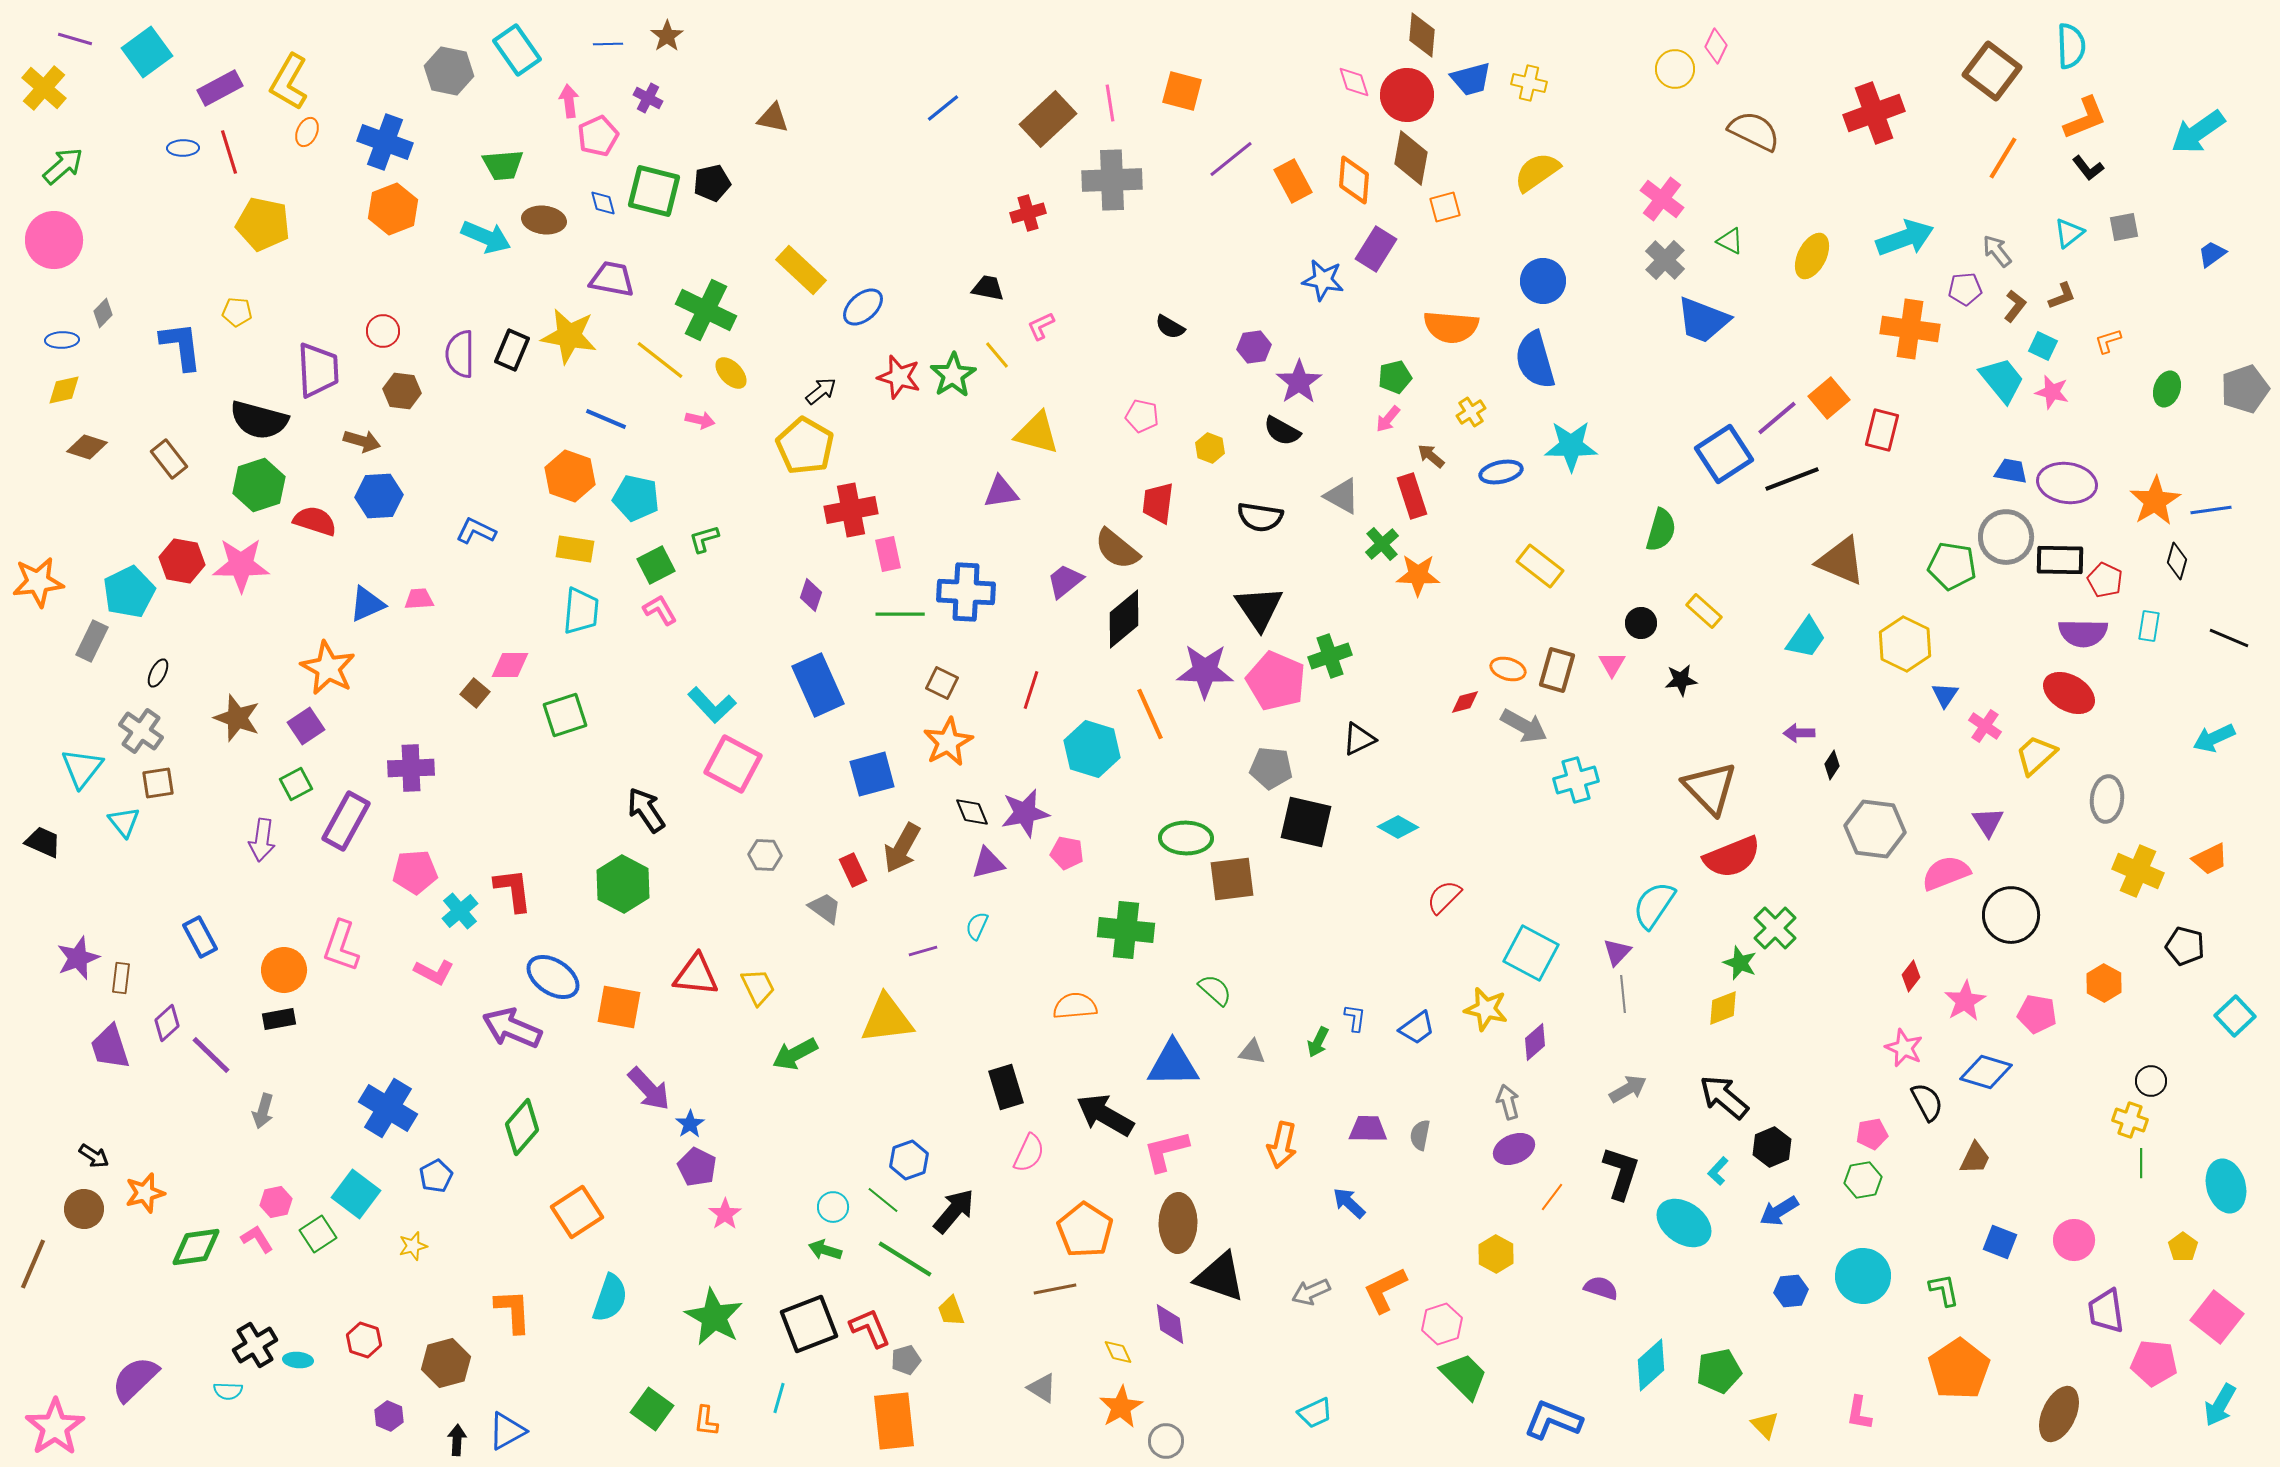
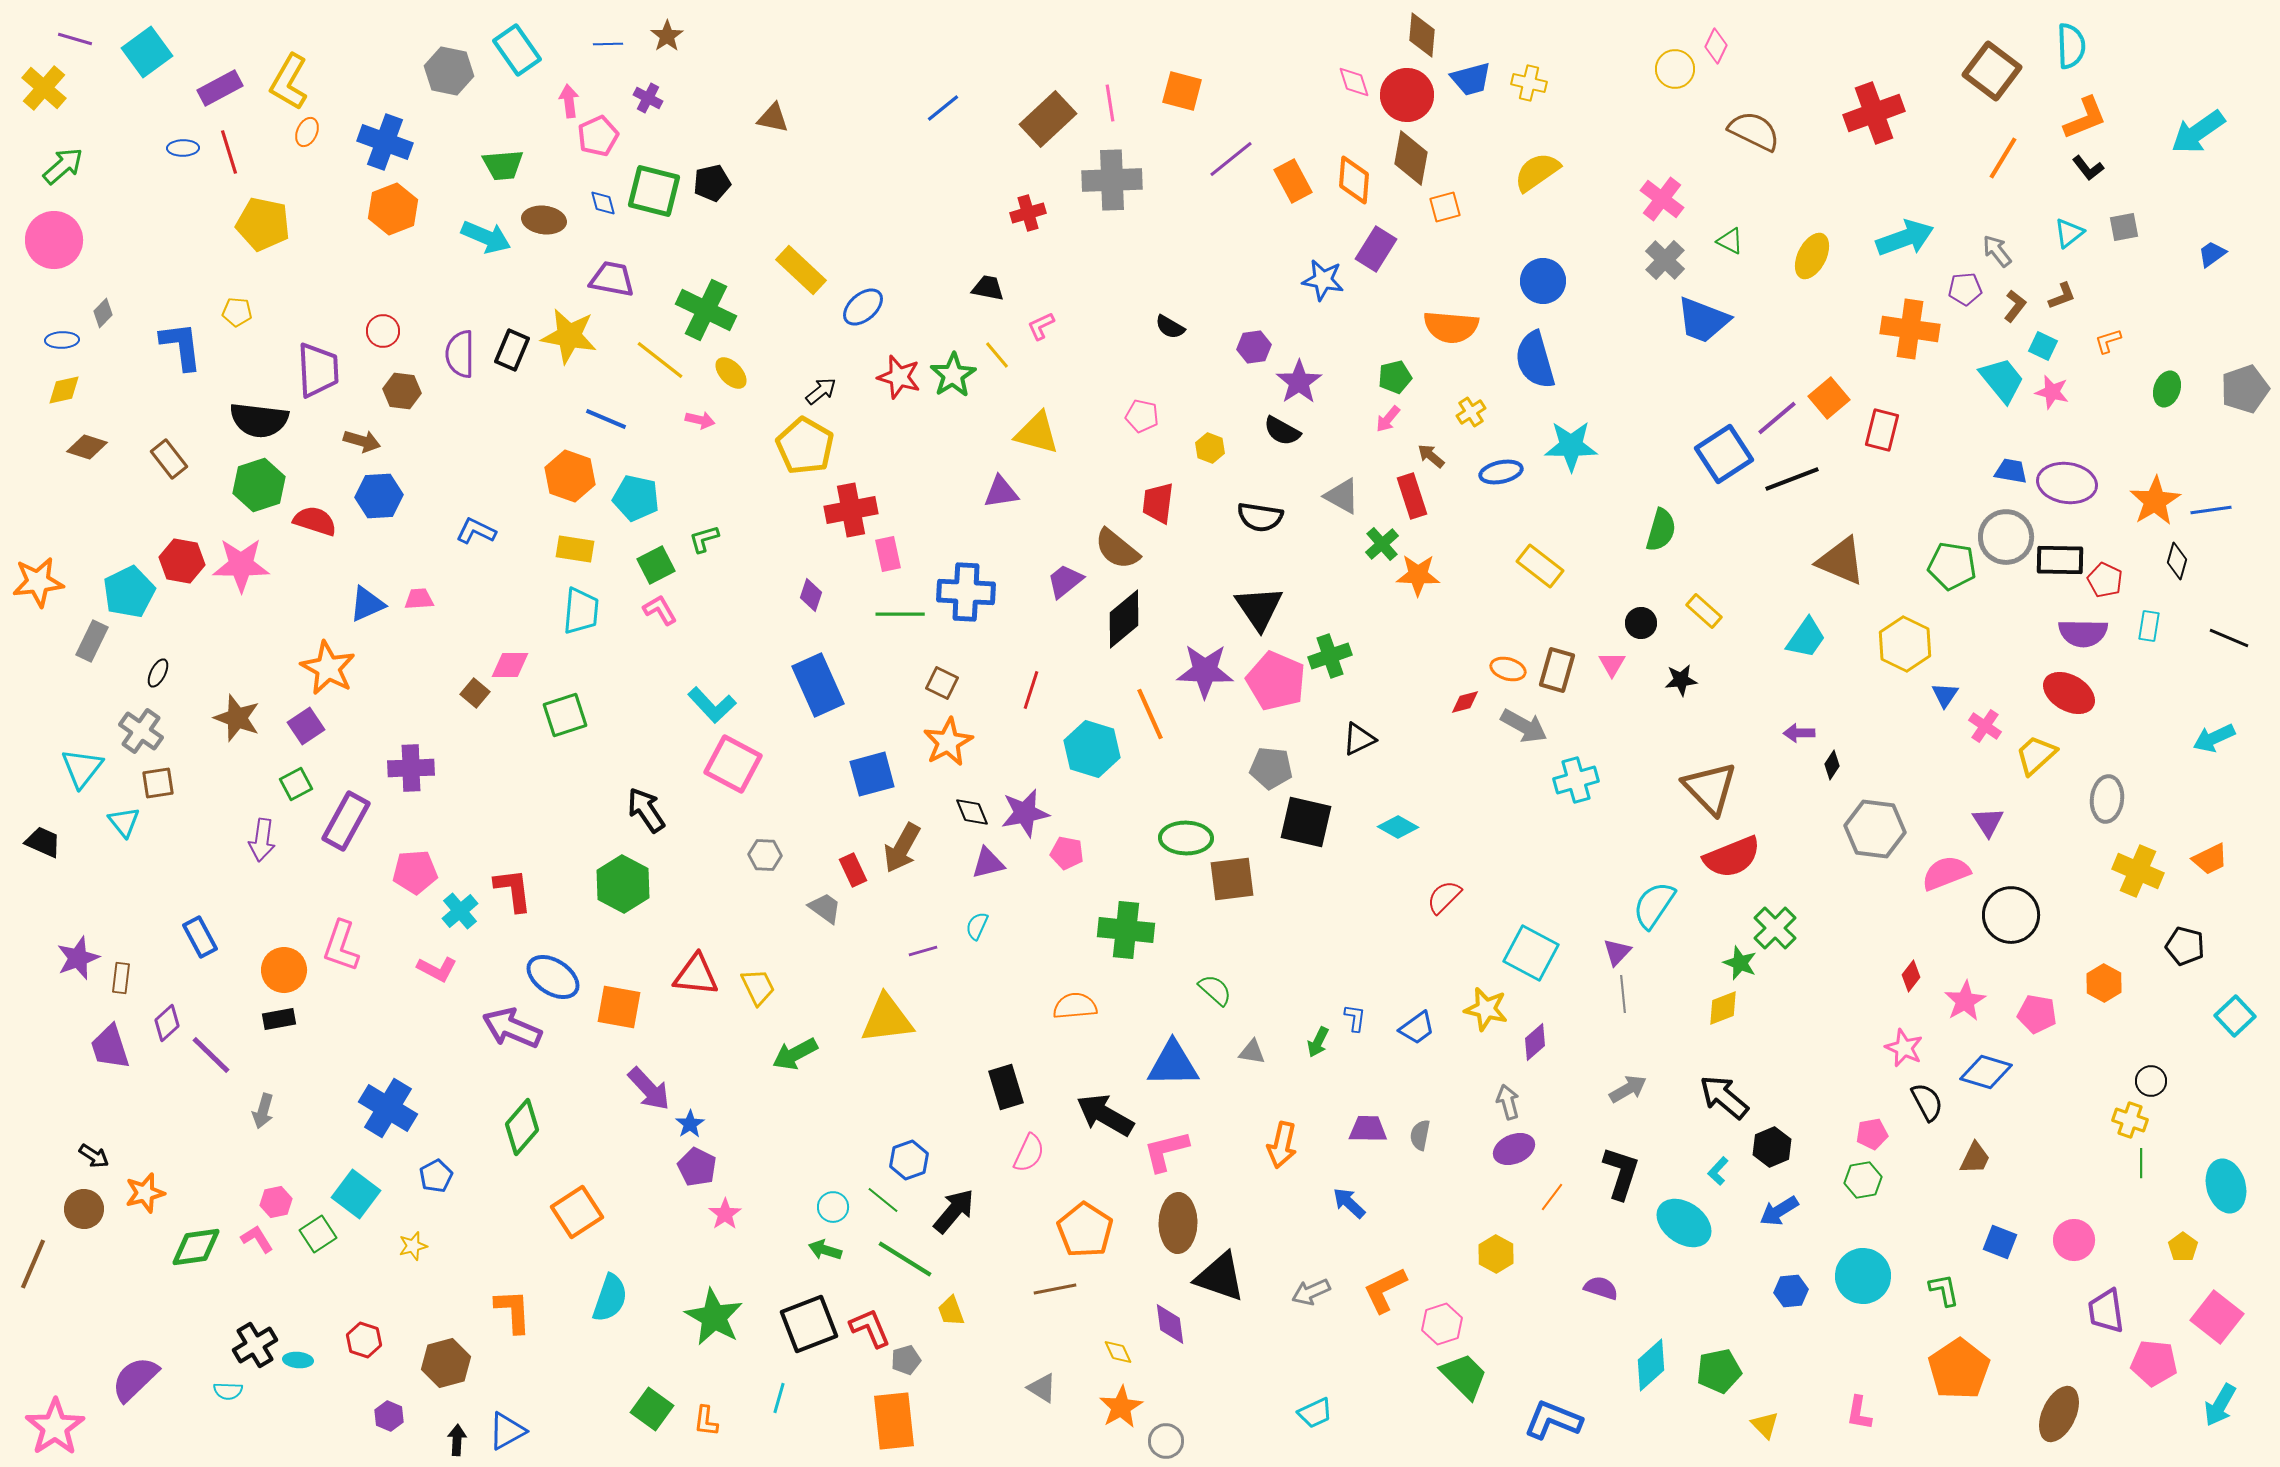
black semicircle at (259, 420): rotated 8 degrees counterclockwise
pink L-shape at (434, 972): moved 3 px right, 3 px up
